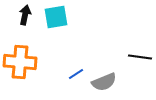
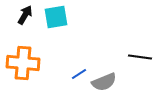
black arrow: rotated 18 degrees clockwise
orange cross: moved 3 px right, 1 px down
blue line: moved 3 px right
